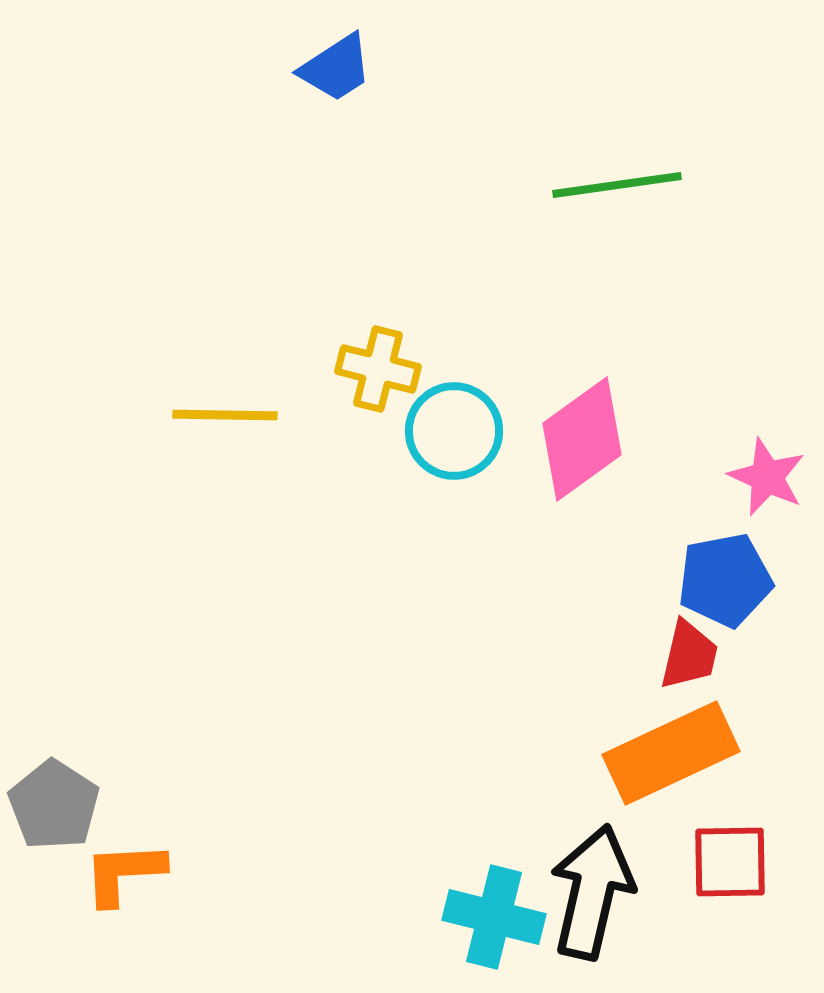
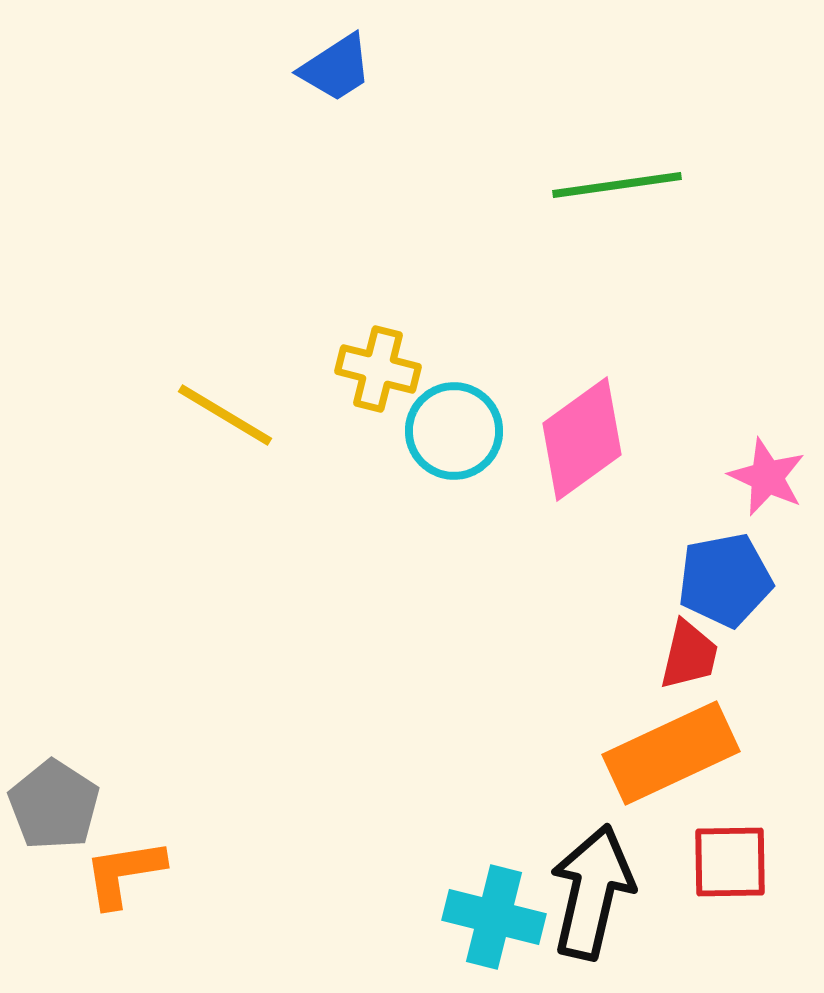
yellow line: rotated 30 degrees clockwise
orange L-shape: rotated 6 degrees counterclockwise
